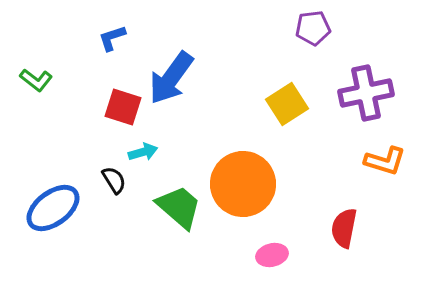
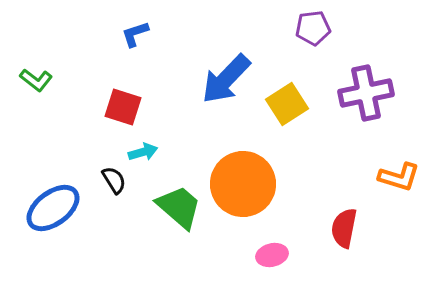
blue L-shape: moved 23 px right, 4 px up
blue arrow: moved 55 px right, 1 px down; rotated 8 degrees clockwise
orange L-shape: moved 14 px right, 16 px down
